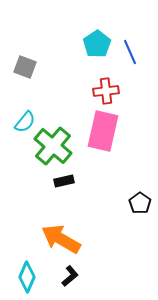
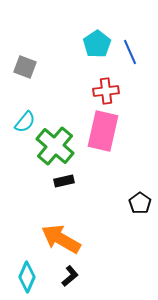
green cross: moved 2 px right
